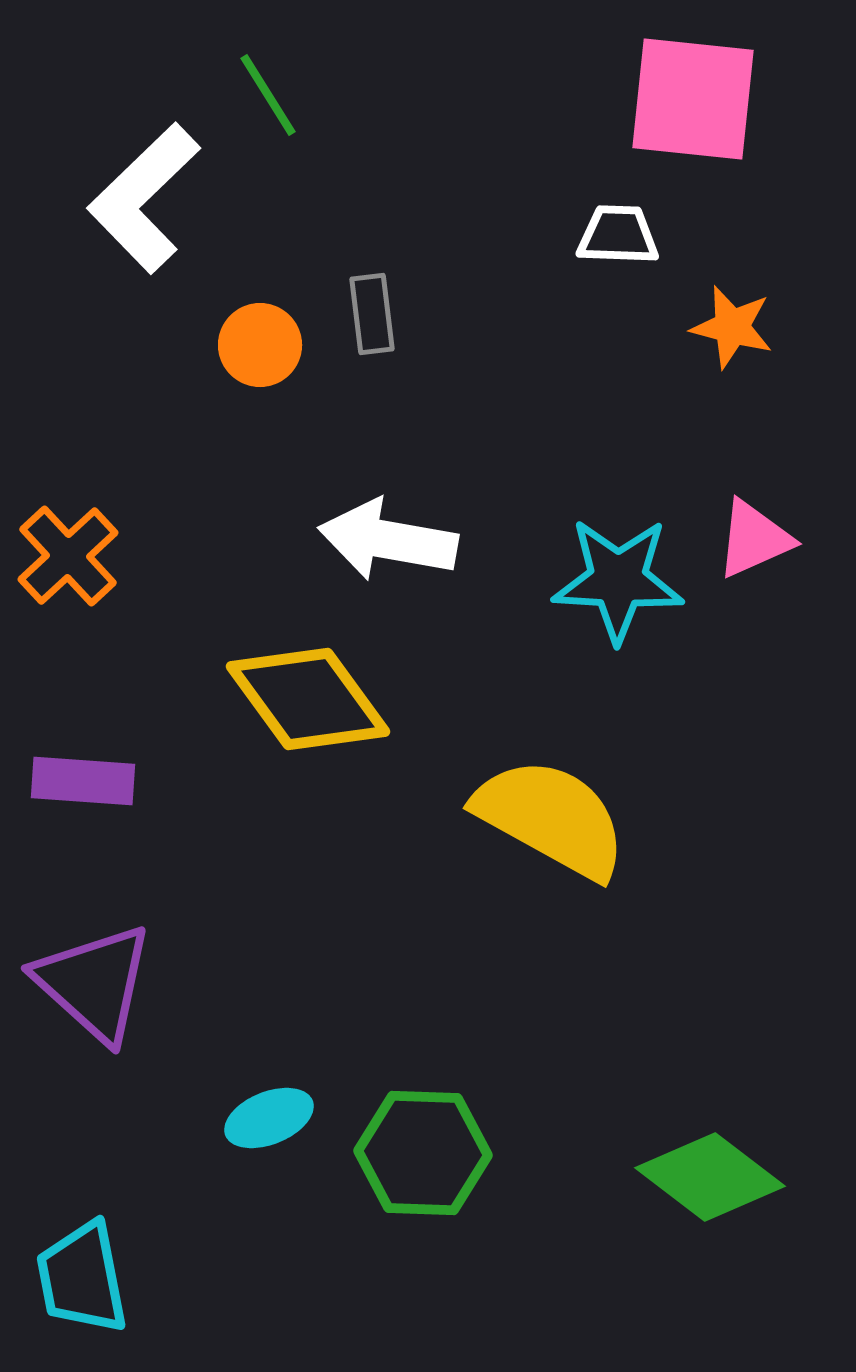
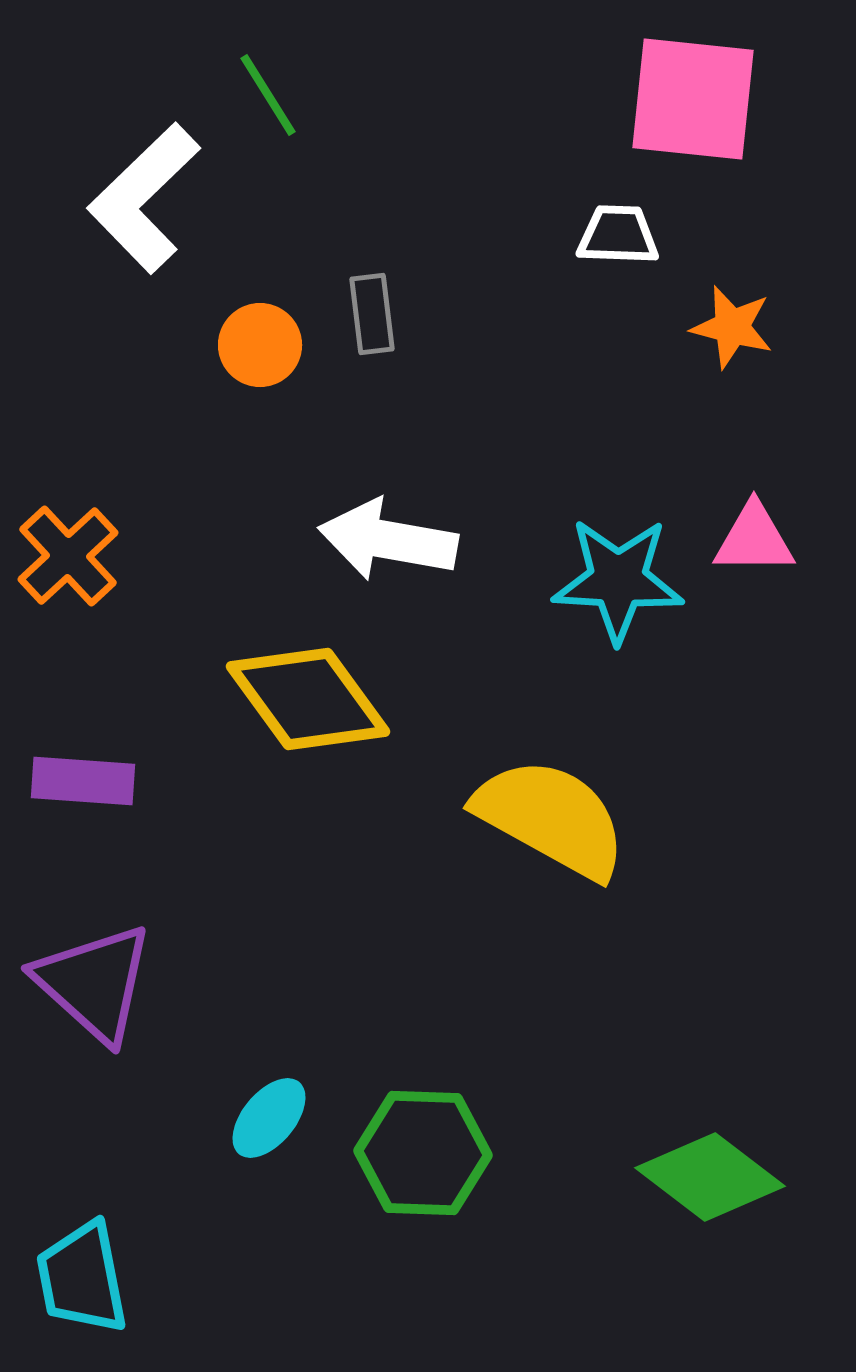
pink triangle: rotated 24 degrees clockwise
cyan ellipse: rotated 28 degrees counterclockwise
